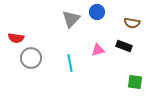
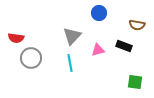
blue circle: moved 2 px right, 1 px down
gray triangle: moved 1 px right, 17 px down
brown semicircle: moved 5 px right, 2 px down
